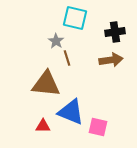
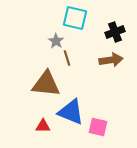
black cross: rotated 12 degrees counterclockwise
